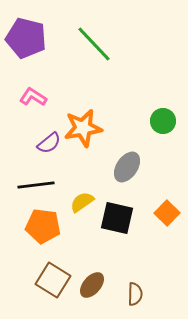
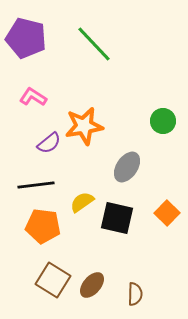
orange star: moved 1 px right, 2 px up
